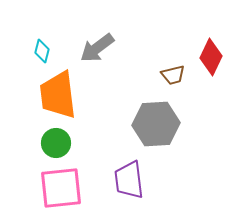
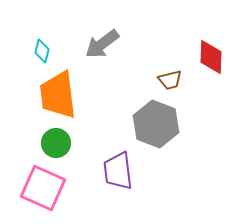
gray arrow: moved 5 px right, 4 px up
red diamond: rotated 24 degrees counterclockwise
brown trapezoid: moved 3 px left, 5 px down
gray hexagon: rotated 24 degrees clockwise
purple trapezoid: moved 11 px left, 9 px up
pink square: moved 18 px left; rotated 30 degrees clockwise
